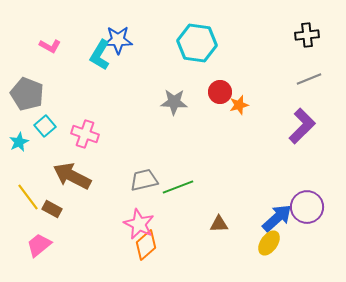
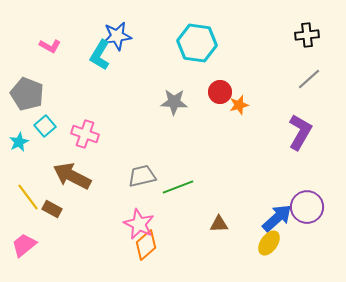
blue star: moved 1 px left, 4 px up; rotated 8 degrees counterclockwise
gray line: rotated 20 degrees counterclockwise
purple L-shape: moved 2 px left, 6 px down; rotated 15 degrees counterclockwise
gray trapezoid: moved 2 px left, 4 px up
pink trapezoid: moved 15 px left
